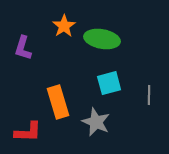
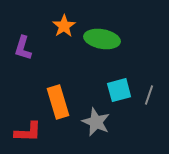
cyan square: moved 10 px right, 7 px down
gray line: rotated 18 degrees clockwise
